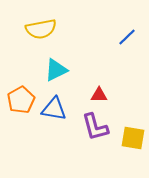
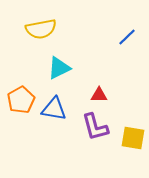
cyan triangle: moved 3 px right, 2 px up
